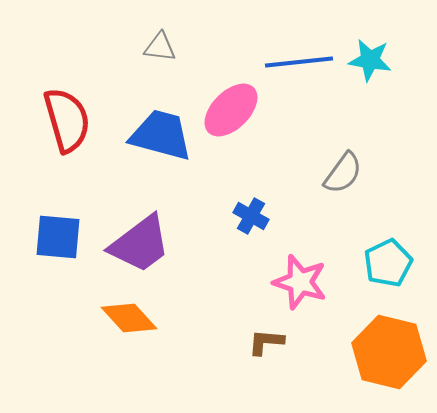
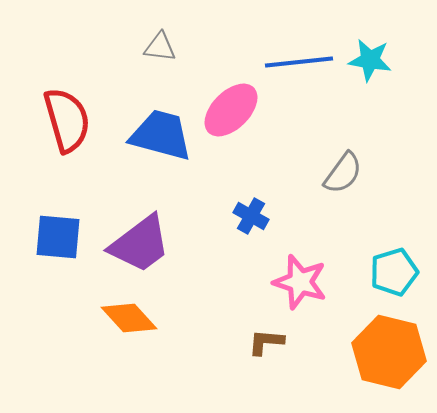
cyan pentagon: moved 6 px right, 9 px down; rotated 9 degrees clockwise
